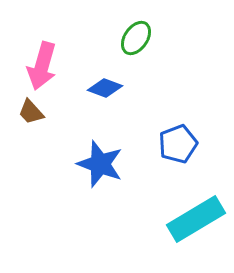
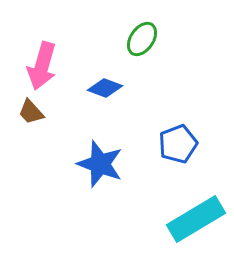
green ellipse: moved 6 px right, 1 px down
